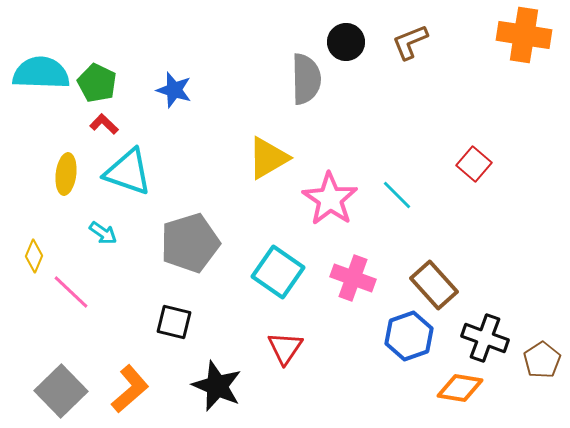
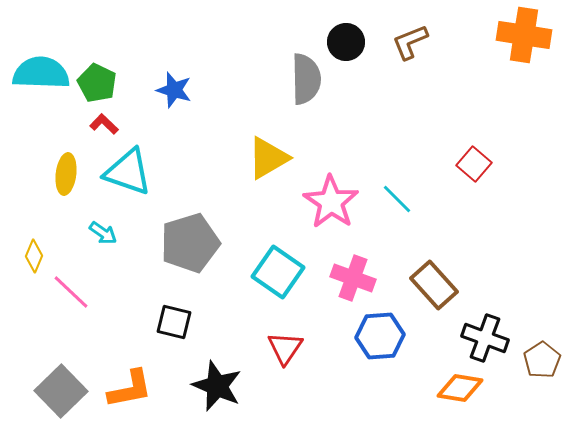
cyan line: moved 4 px down
pink star: moved 1 px right, 3 px down
blue hexagon: moved 29 px left; rotated 15 degrees clockwise
orange L-shape: rotated 30 degrees clockwise
